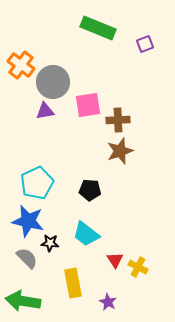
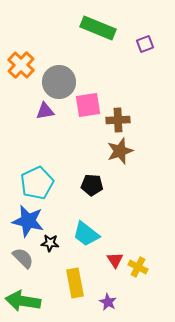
orange cross: rotated 8 degrees clockwise
gray circle: moved 6 px right
black pentagon: moved 2 px right, 5 px up
gray semicircle: moved 4 px left
yellow rectangle: moved 2 px right
